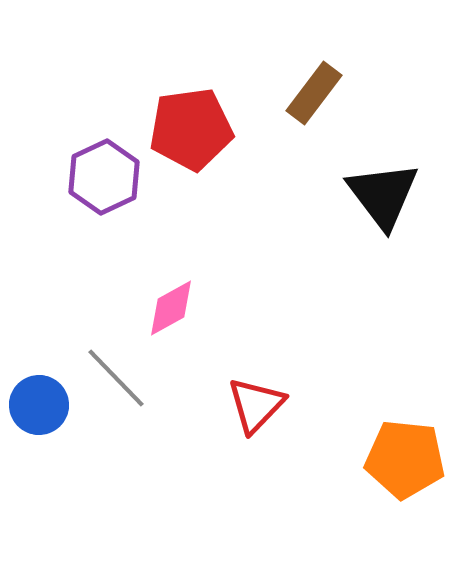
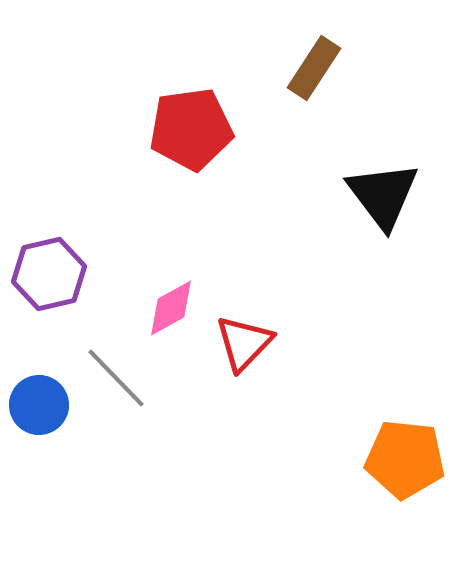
brown rectangle: moved 25 px up; rotated 4 degrees counterclockwise
purple hexagon: moved 55 px left, 97 px down; rotated 12 degrees clockwise
red triangle: moved 12 px left, 62 px up
